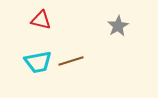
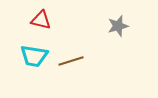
gray star: rotated 15 degrees clockwise
cyan trapezoid: moved 4 px left, 6 px up; rotated 20 degrees clockwise
